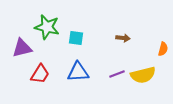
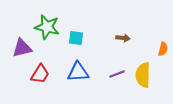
yellow semicircle: rotated 105 degrees clockwise
